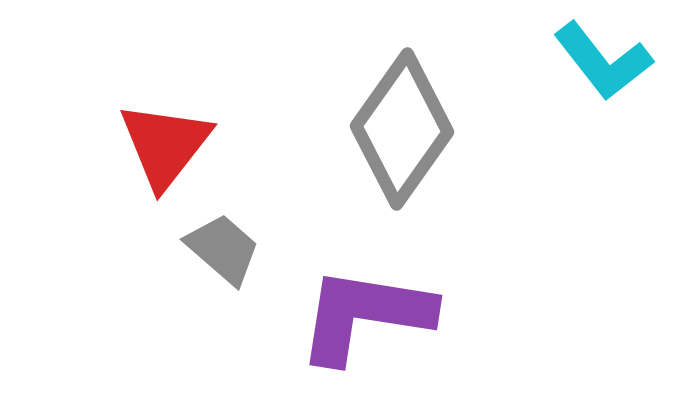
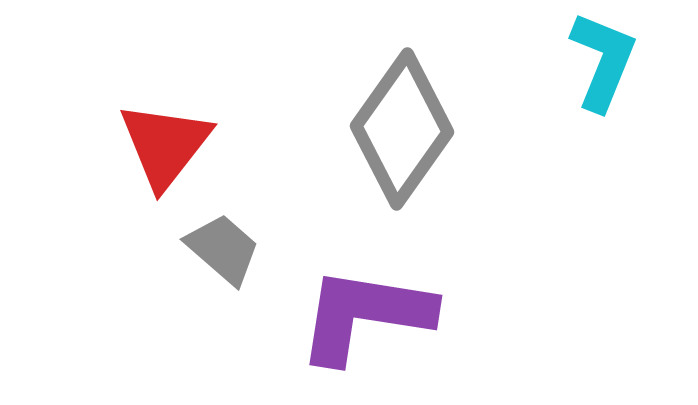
cyan L-shape: rotated 120 degrees counterclockwise
